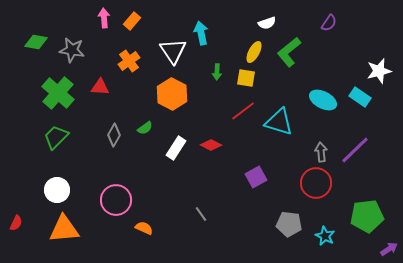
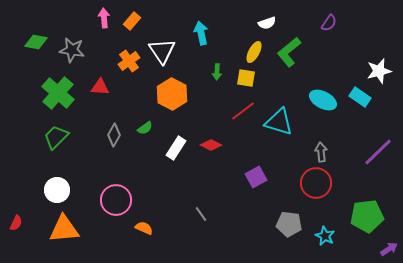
white triangle: moved 11 px left
purple line: moved 23 px right, 2 px down
